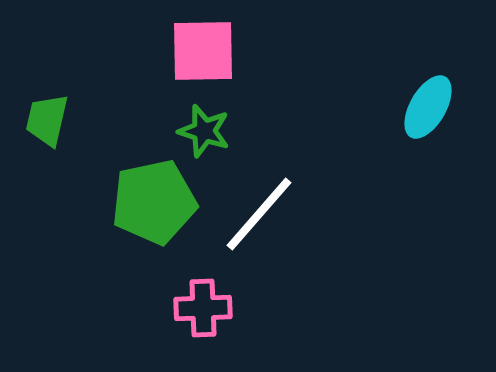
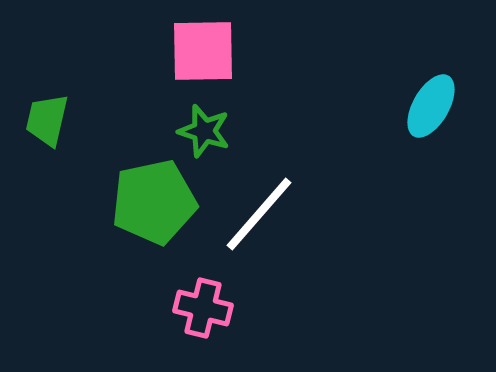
cyan ellipse: moved 3 px right, 1 px up
pink cross: rotated 16 degrees clockwise
